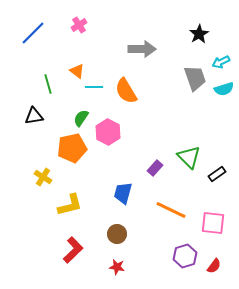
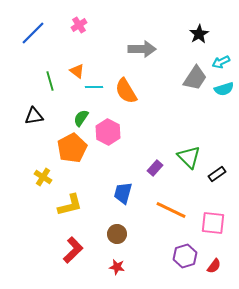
gray trapezoid: rotated 52 degrees clockwise
green line: moved 2 px right, 3 px up
orange pentagon: rotated 16 degrees counterclockwise
